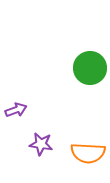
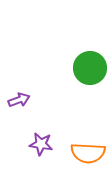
purple arrow: moved 3 px right, 10 px up
